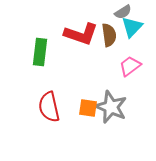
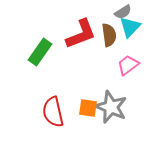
cyan triangle: moved 2 px left
red L-shape: rotated 40 degrees counterclockwise
green rectangle: rotated 28 degrees clockwise
pink trapezoid: moved 2 px left, 1 px up
red semicircle: moved 4 px right, 5 px down
